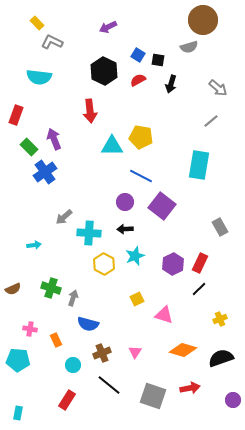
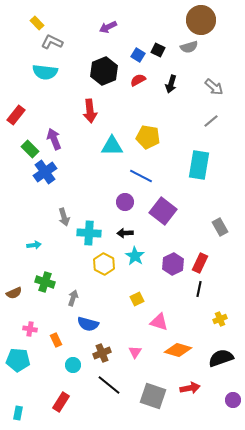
brown circle at (203, 20): moved 2 px left
black square at (158, 60): moved 10 px up; rotated 16 degrees clockwise
black hexagon at (104, 71): rotated 12 degrees clockwise
cyan semicircle at (39, 77): moved 6 px right, 5 px up
gray arrow at (218, 88): moved 4 px left, 1 px up
red rectangle at (16, 115): rotated 18 degrees clockwise
yellow pentagon at (141, 137): moved 7 px right
green rectangle at (29, 147): moved 1 px right, 2 px down
purple square at (162, 206): moved 1 px right, 5 px down
gray arrow at (64, 217): rotated 66 degrees counterclockwise
black arrow at (125, 229): moved 4 px down
cyan star at (135, 256): rotated 18 degrees counterclockwise
green cross at (51, 288): moved 6 px left, 6 px up
brown semicircle at (13, 289): moved 1 px right, 4 px down
black line at (199, 289): rotated 35 degrees counterclockwise
pink triangle at (164, 315): moved 5 px left, 7 px down
orange diamond at (183, 350): moved 5 px left
red rectangle at (67, 400): moved 6 px left, 2 px down
